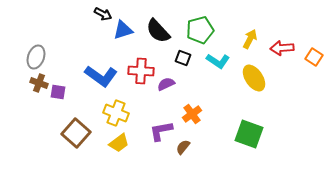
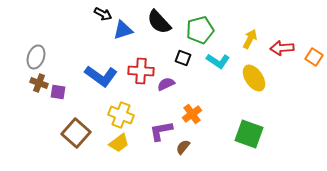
black semicircle: moved 1 px right, 9 px up
yellow cross: moved 5 px right, 2 px down
